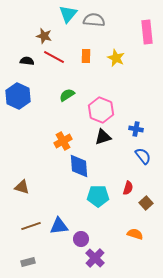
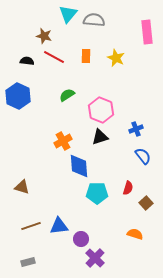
blue cross: rotated 32 degrees counterclockwise
black triangle: moved 3 px left
cyan pentagon: moved 1 px left, 3 px up
